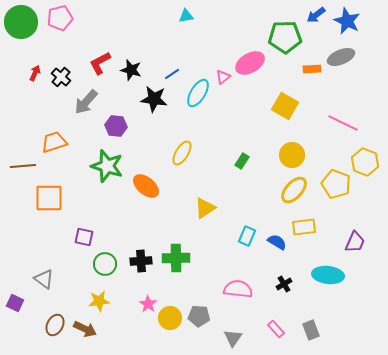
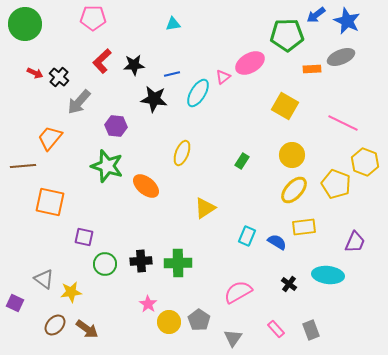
cyan triangle at (186, 16): moved 13 px left, 8 px down
pink pentagon at (60, 18): moved 33 px right; rotated 15 degrees clockwise
green circle at (21, 22): moved 4 px right, 2 px down
green pentagon at (285, 37): moved 2 px right, 2 px up
red L-shape at (100, 63): moved 2 px right, 2 px up; rotated 15 degrees counterclockwise
black star at (131, 70): moved 3 px right, 5 px up; rotated 20 degrees counterclockwise
red arrow at (35, 73): rotated 91 degrees clockwise
blue line at (172, 74): rotated 21 degrees clockwise
black cross at (61, 77): moved 2 px left
gray arrow at (86, 102): moved 7 px left
orange trapezoid at (54, 142): moved 4 px left, 4 px up; rotated 32 degrees counterclockwise
yellow ellipse at (182, 153): rotated 10 degrees counterclockwise
orange square at (49, 198): moved 1 px right, 4 px down; rotated 12 degrees clockwise
green cross at (176, 258): moved 2 px right, 5 px down
black cross at (284, 284): moved 5 px right; rotated 21 degrees counterclockwise
pink semicircle at (238, 289): moved 3 px down; rotated 36 degrees counterclockwise
yellow star at (99, 301): moved 28 px left, 9 px up
gray pentagon at (199, 316): moved 4 px down; rotated 30 degrees clockwise
yellow circle at (170, 318): moved 1 px left, 4 px down
brown ellipse at (55, 325): rotated 15 degrees clockwise
brown arrow at (85, 329): moved 2 px right; rotated 10 degrees clockwise
